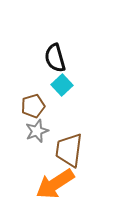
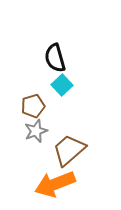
gray star: moved 1 px left
brown trapezoid: rotated 42 degrees clockwise
orange arrow: rotated 12 degrees clockwise
